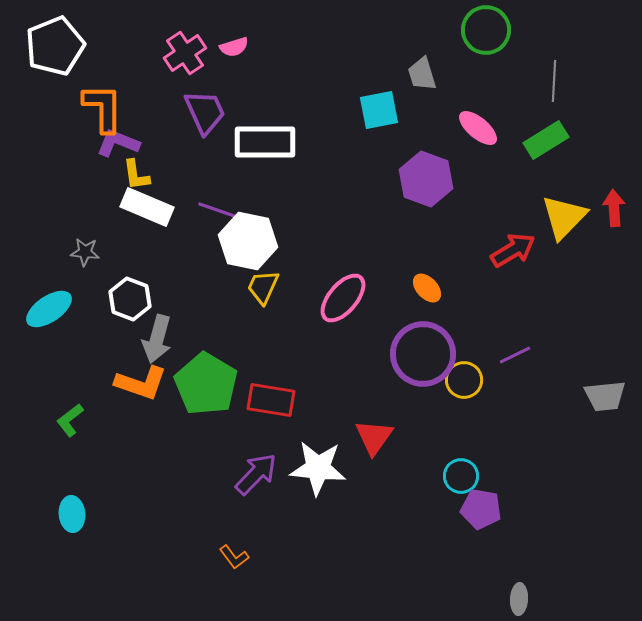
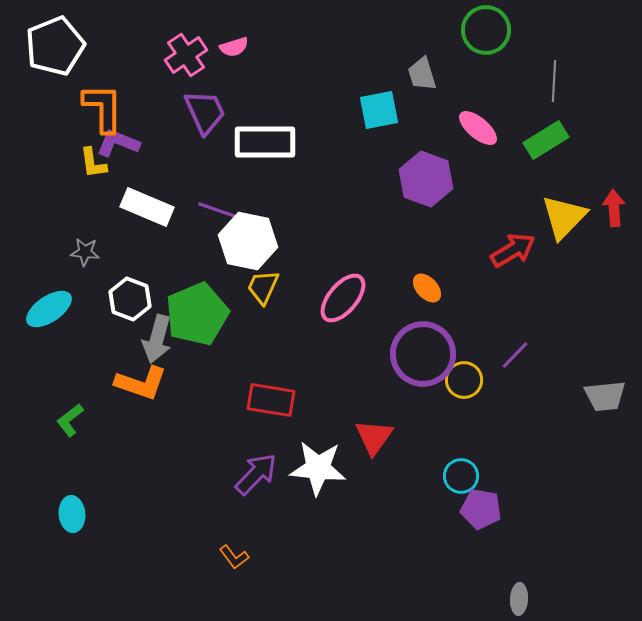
pink cross at (185, 53): moved 1 px right, 2 px down
yellow L-shape at (136, 175): moved 43 px left, 12 px up
purple line at (515, 355): rotated 20 degrees counterclockwise
green pentagon at (206, 384): moved 9 px left, 70 px up; rotated 18 degrees clockwise
